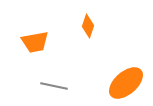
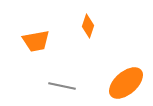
orange trapezoid: moved 1 px right, 1 px up
gray line: moved 8 px right
